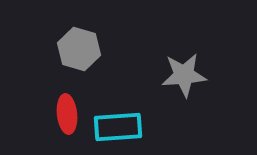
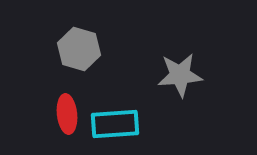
gray star: moved 4 px left
cyan rectangle: moved 3 px left, 3 px up
